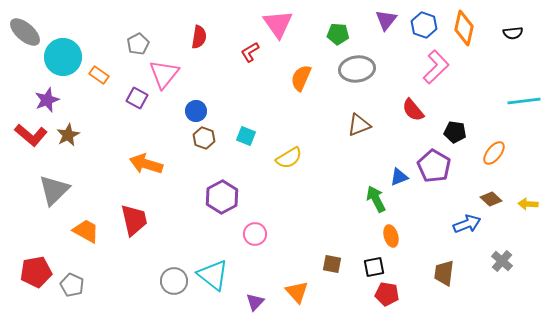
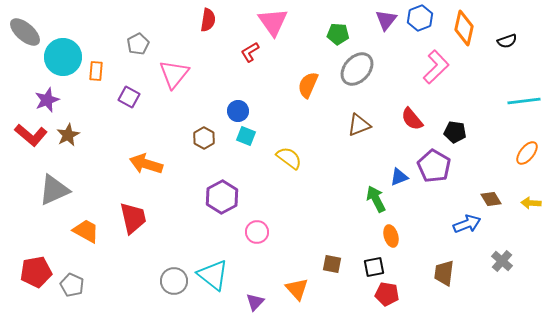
pink triangle at (278, 24): moved 5 px left, 2 px up
blue hexagon at (424, 25): moved 4 px left, 7 px up; rotated 20 degrees clockwise
black semicircle at (513, 33): moved 6 px left, 8 px down; rotated 12 degrees counterclockwise
red semicircle at (199, 37): moved 9 px right, 17 px up
gray ellipse at (357, 69): rotated 40 degrees counterclockwise
pink triangle at (164, 74): moved 10 px right
orange rectangle at (99, 75): moved 3 px left, 4 px up; rotated 60 degrees clockwise
orange semicircle at (301, 78): moved 7 px right, 7 px down
purple square at (137, 98): moved 8 px left, 1 px up
red semicircle at (413, 110): moved 1 px left, 9 px down
blue circle at (196, 111): moved 42 px right
brown hexagon at (204, 138): rotated 10 degrees clockwise
orange ellipse at (494, 153): moved 33 px right
yellow semicircle at (289, 158): rotated 112 degrees counterclockwise
gray triangle at (54, 190): rotated 20 degrees clockwise
brown diamond at (491, 199): rotated 15 degrees clockwise
yellow arrow at (528, 204): moved 3 px right, 1 px up
red trapezoid at (134, 220): moved 1 px left, 2 px up
pink circle at (255, 234): moved 2 px right, 2 px up
orange triangle at (297, 292): moved 3 px up
